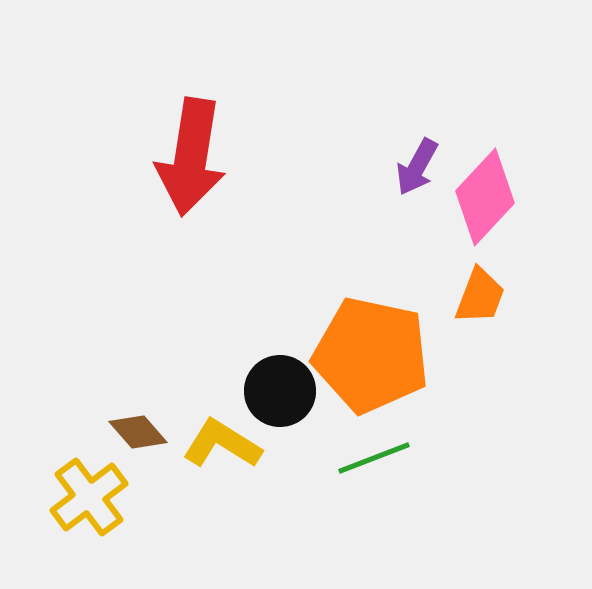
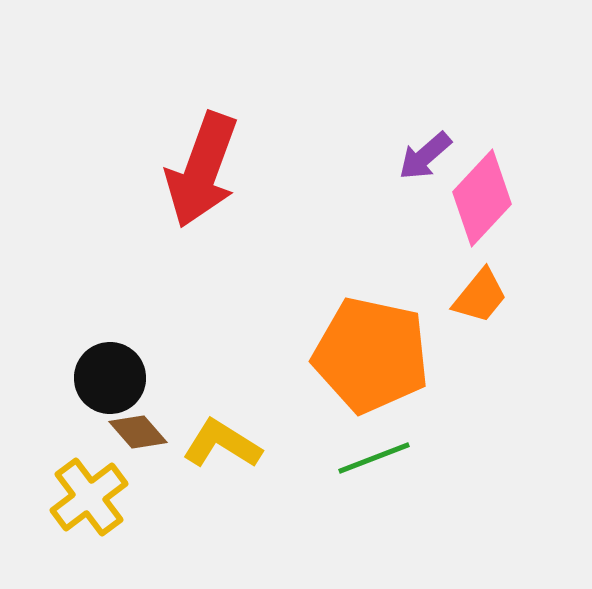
red arrow: moved 11 px right, 13 px down; rotated 11 degrees clockwise
purple arrow: moved 8 px right, 11 px up; rotated 20 degrees clockwise
pink diamond: moved 3 px left, 1 px down
orange trapezoid: rotated 18 degrees clockwise
black circle: moved 170 px left, 13 px up
